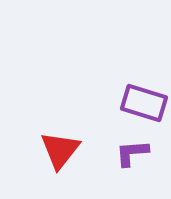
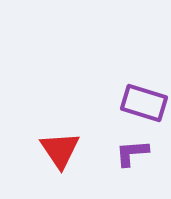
red triangle: rotated 12 degrees counterclockwise
